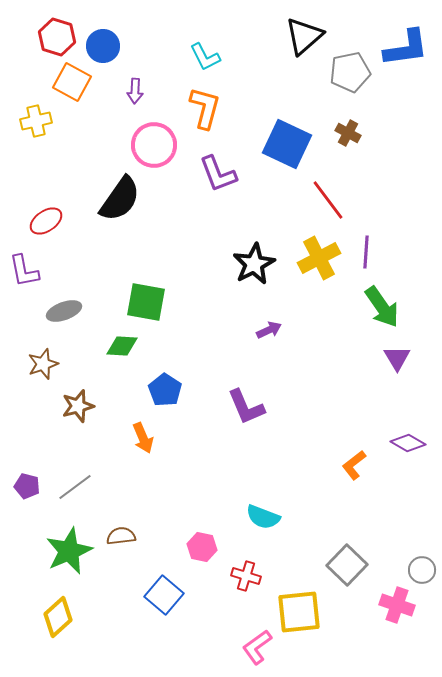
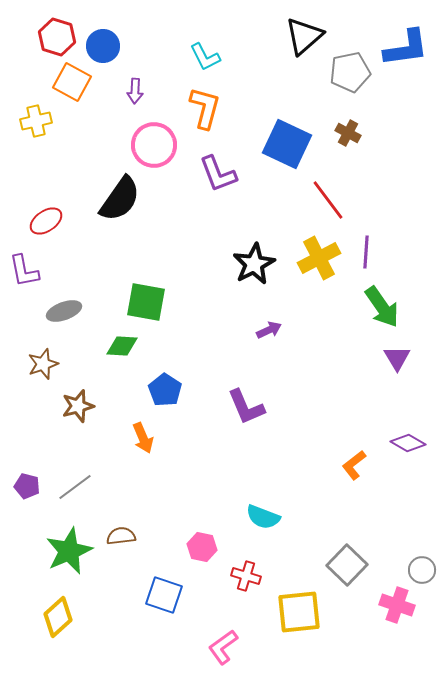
blue square at (164, 595): rotated 21 degrees counterclockwise
pink L-shape at (257, 647): moved 34 px left
